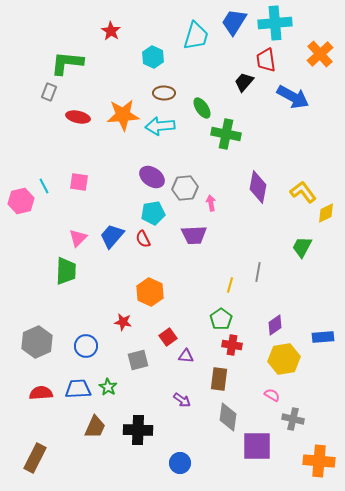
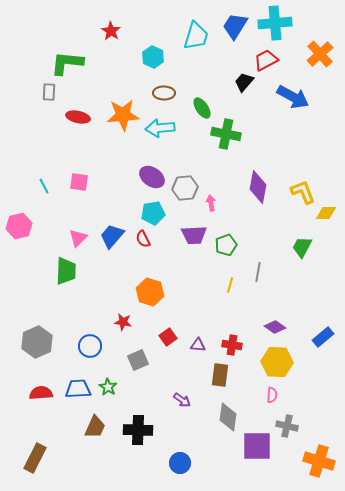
blue trapezoid at (234, 22): moved 1 px right, 4 px down
red trapezoid at (266, 60): rotated 70 degrees clockwise
gray rectangle at (49, 92): rotated 18 degrees counterclockwise
cyan arrow at (160, 126): moved 2 px down
yellow L-shape at (303, 192): rotated 16 degrees clockwise
pink hexagon at (21, 201): moved 2 px left, 25 px down
yellow diamond at (326, 213): rotated 25 degrees clockwise
orange hexagon at (150, 292): rotated 8 degrees counterclockwise
green pentagon at (221, 319): moved 5 px right, 74 px up; rotated 15 degrees clockwise
purple diamond at (275, 325): moved 2 px down; rotated 70 degrees clockwise
blue rectangle at (323, 337): rotated 35 degrees counterclockwise
blue circle at (86, 346): moved 4 px right
purple triangle at (186, 356): moved 12 px right, 11 px up
yellow hexagon at (284, 359): moved 7 px left, 3 px down; rotated 12 degrees clockwise
gray square at (138, 360): rotated 10 degrees counterclockwise
brown rectangle at (219, 379): moved 1 px right, 4 px up
pink semicircle at (272, 395): rotated 63 degrees clockwise
gray cross at (293, 419): moved 6 px left, 7 px down
orange cross at (319, 461): rotated 12 degrees clockwise
